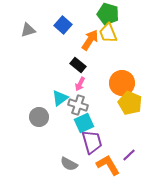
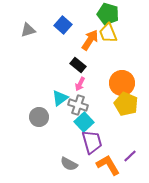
yellow pentagon: moved 4 px left, 1 px down
cyan square: moved 1 px up; rotated 18 degrees counterclockwise
purple line: moved 1 px right, 1 px down
